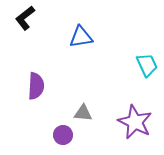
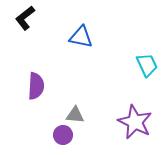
blue triangle: rotated 20 degrees clockwise
gray triangle: moved 8 px left, 2 px down
